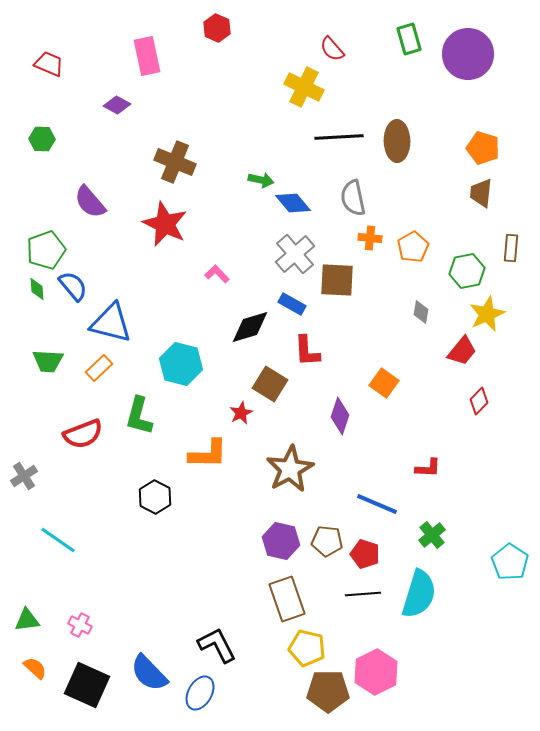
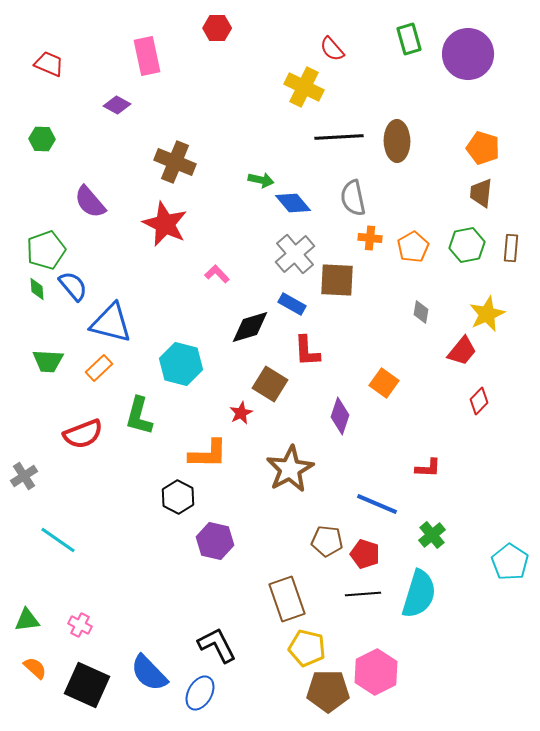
red hexagon at (217, 28): rotated 24 degrees counterclockwise
green hexagon at (467, 271): moved 26 px up
black hexagon at (155, 497): moved 23 px right
purple hexagon at (281, 541): moved 66 px left
